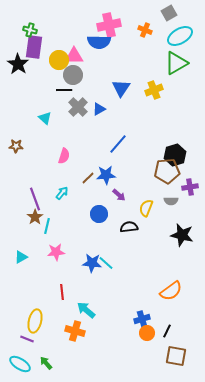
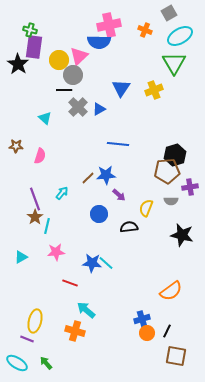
pink triangle at (74, 56): moved 5 px right; rotated 42 degrees counterclockwise
green triangle at (176, 63): moved 2 px left; rotated 30 degrees counterclockwise
blue line at (118, 144): rotated 55 degrees clockwise
pink semicircle at (64, 156): moved 24 px left
red line at (62, 292): moved 8 px right, 9 px up; rotated 63 degrees counterclockwise
cyan ellipse at (20, 364): moved 3 px left, 1 px up
